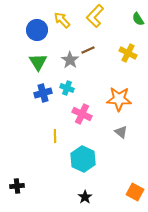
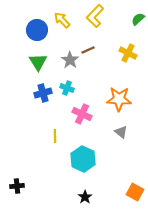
green semicircle: rotated 80 degrees clockwise
